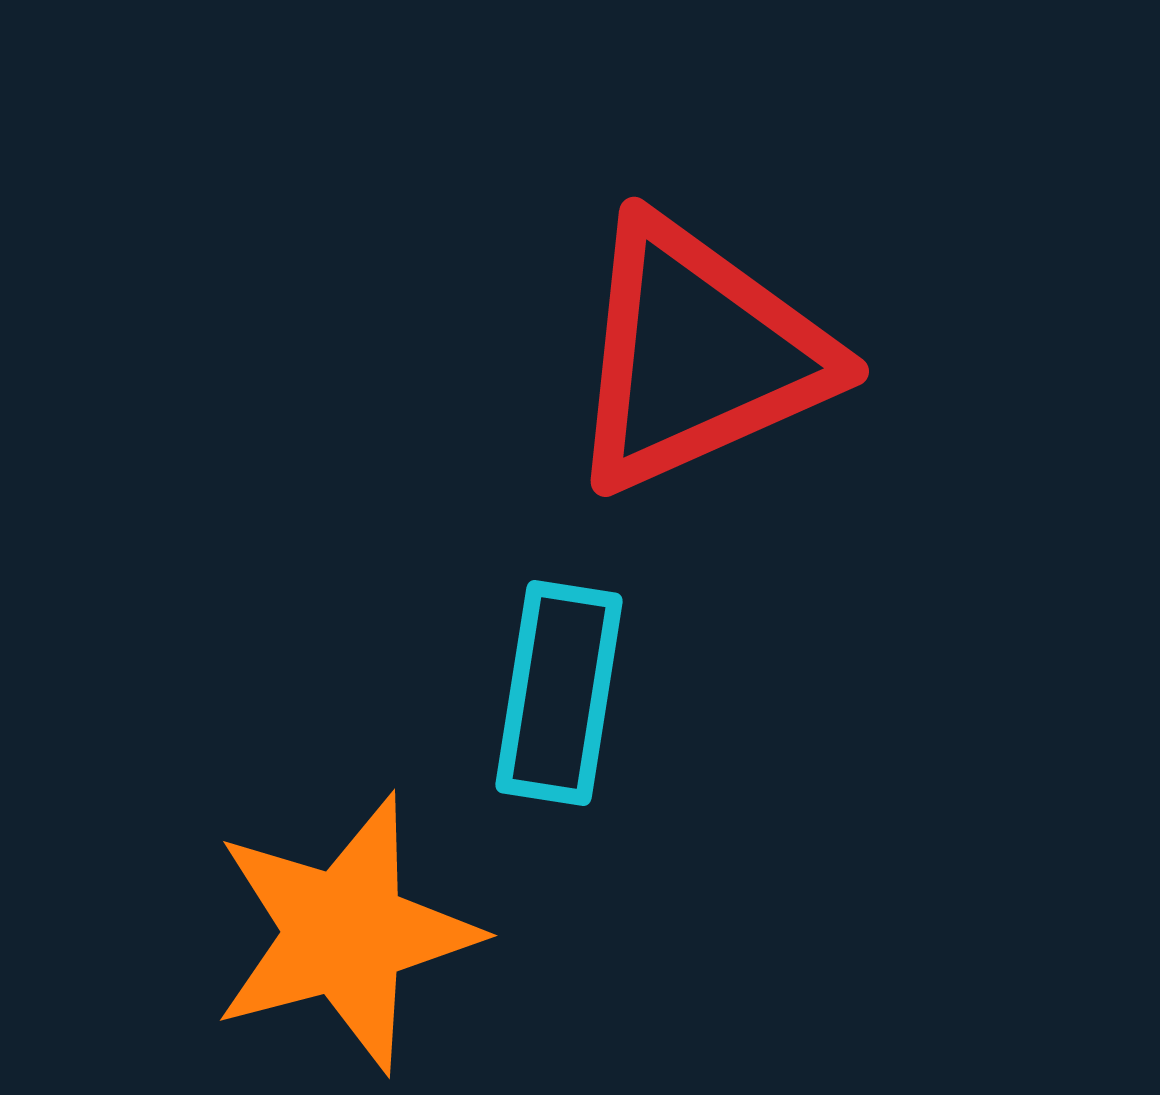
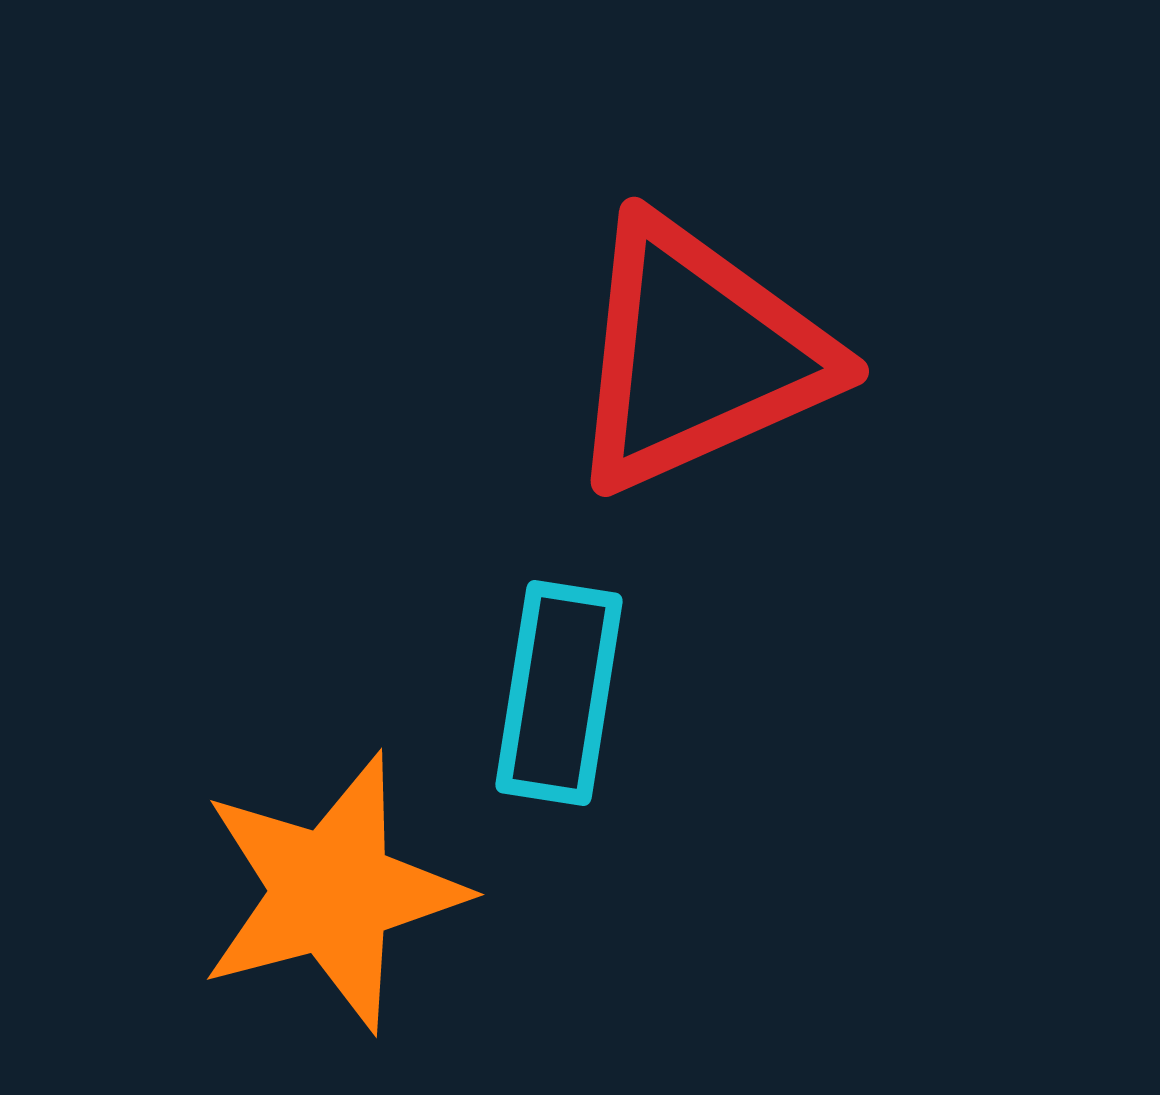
orange star: moved 13 px left, 41 px up
